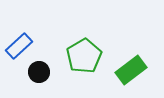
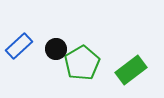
green pentagon: moved 2 px left, 7 px down
black circle: moved 17 px right, 23 px up
